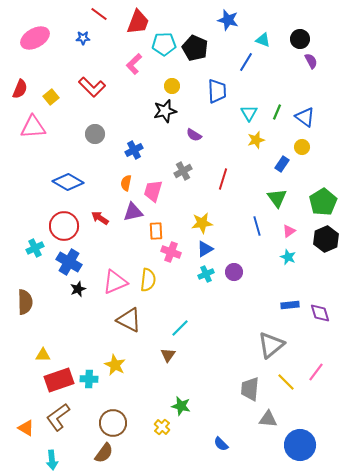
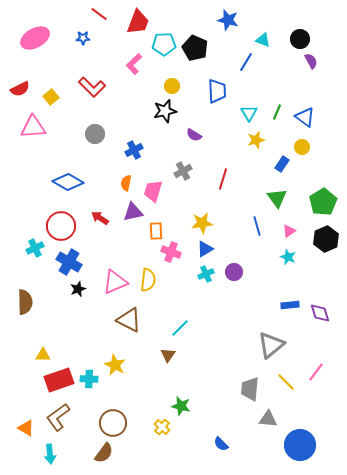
red semicircle at (20, 89): rotated 42 degrees clockwise
red circle at (64, 226): moved 3 px left
cyan arrow at (52, 460): moved 2 px left, 6 px up
